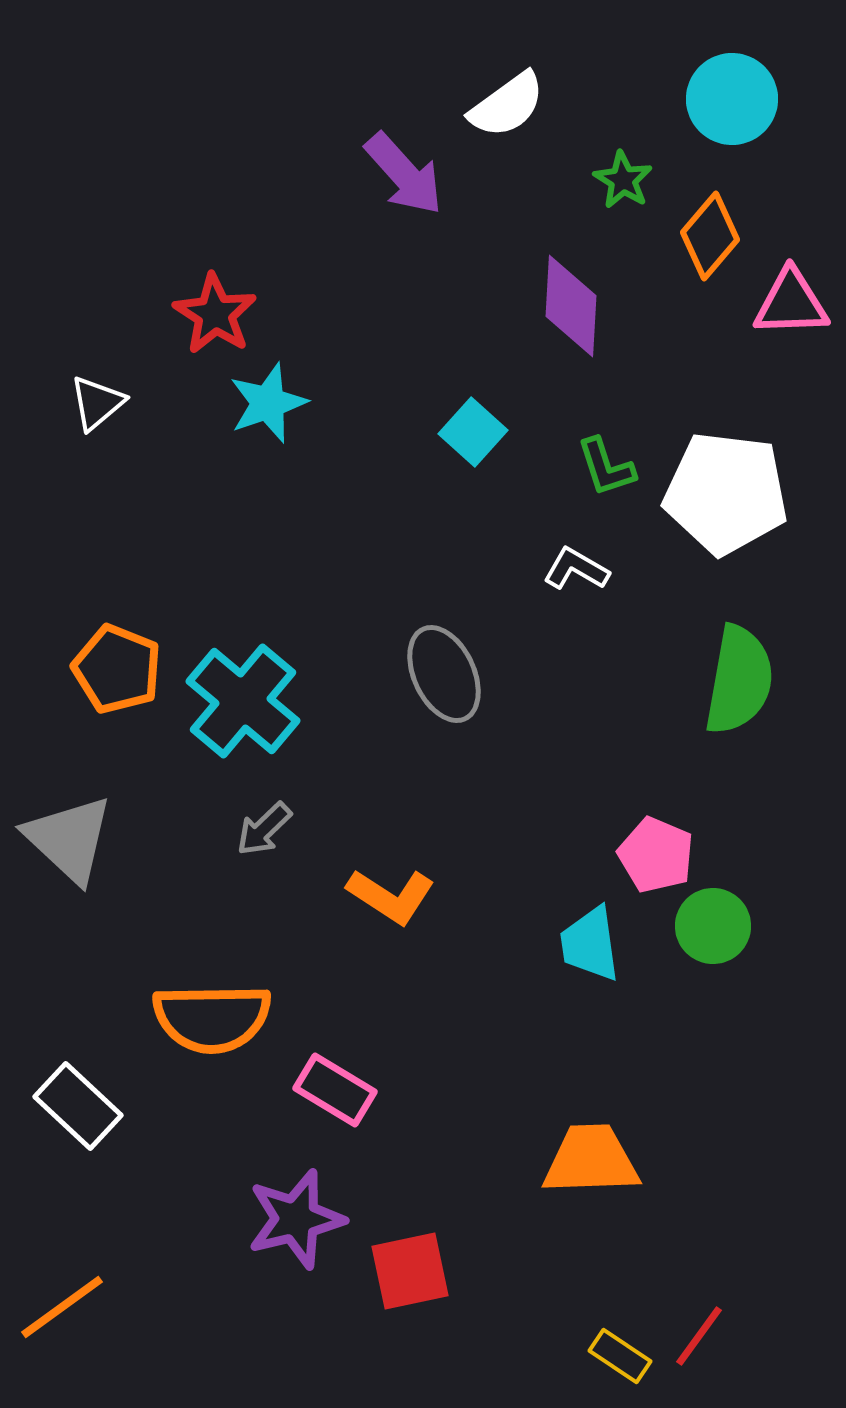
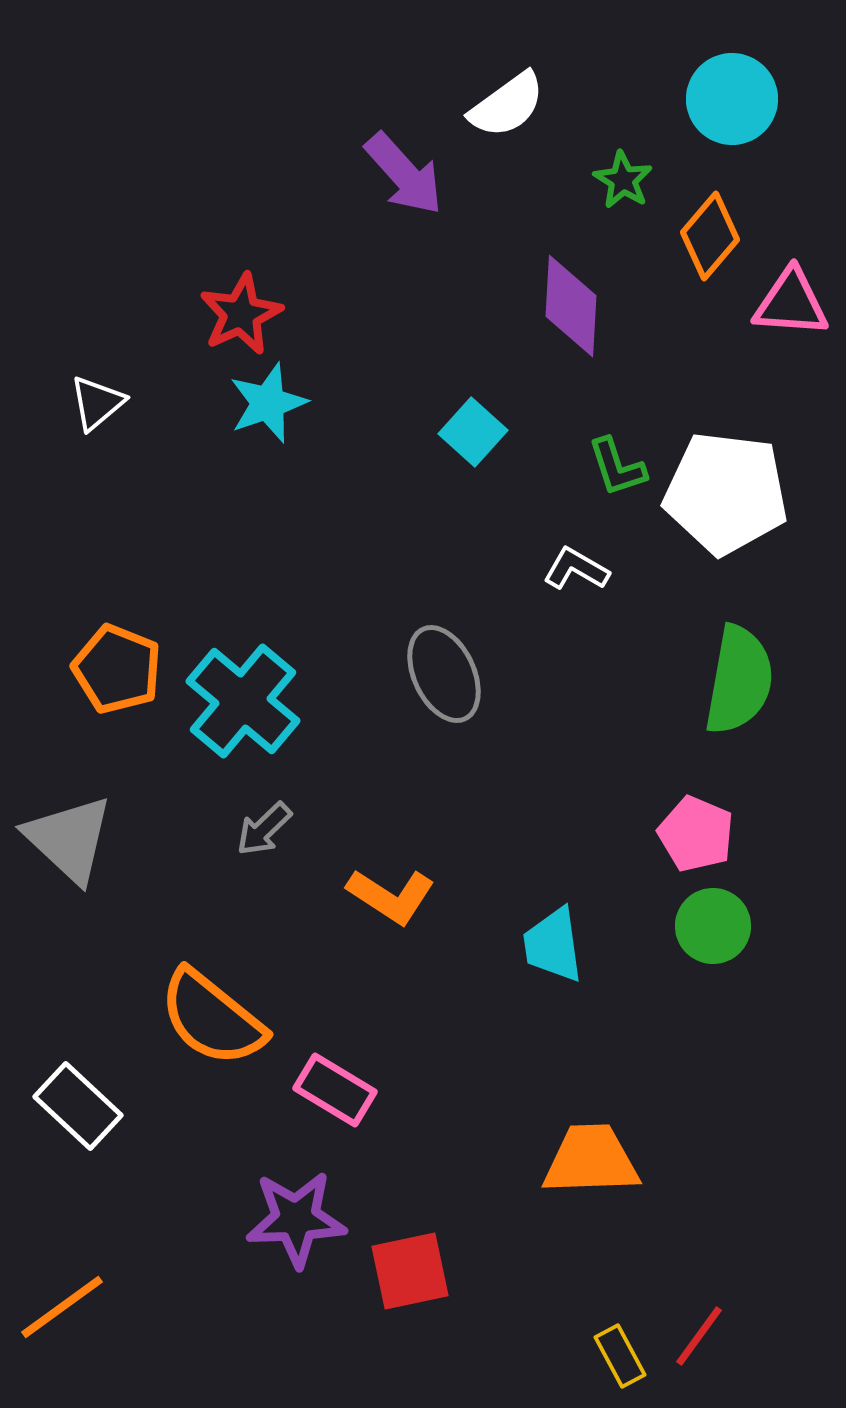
pink triangle: rotated 6 degrees clockwise
red star: moved 26 px right; rotated 14 degrees clockwise
green L-shape: moved 11 px right
pink pentagon: moved 40 px right, 21 px up
cyan trapezoid: moved 37 px left, 1 px down
orange semicircle: rotated 40 degrees clockwise
purple star: rotated 12 degrees clockwise
yellow rectangle: rotated 28 degrees clockwise
